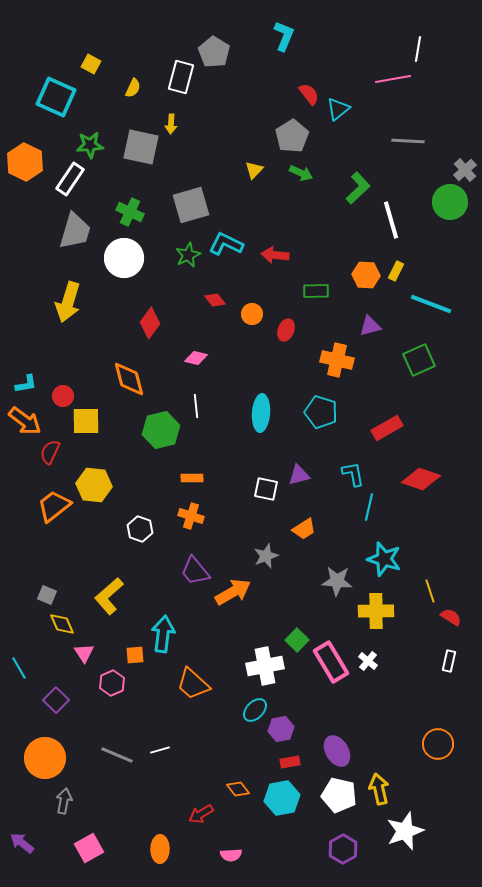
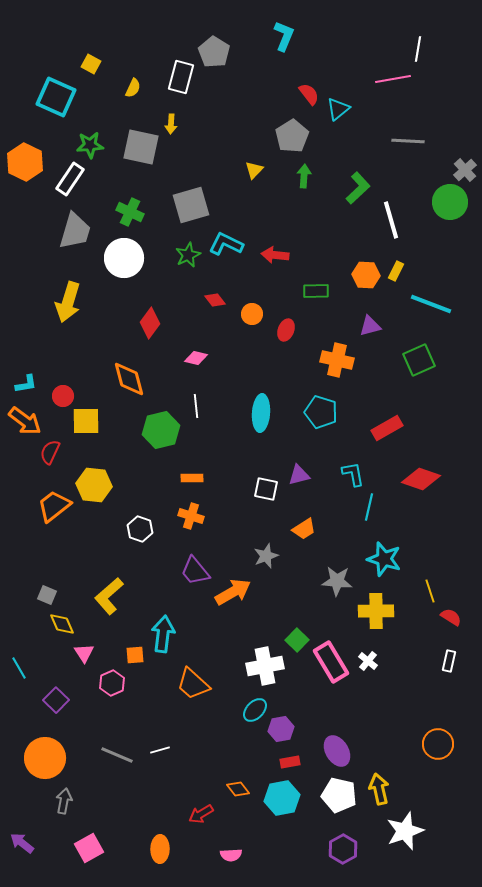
green arrow at (301, 173): moved 3 px right, 3 px down; rotated 110 degrees counterclockwise
